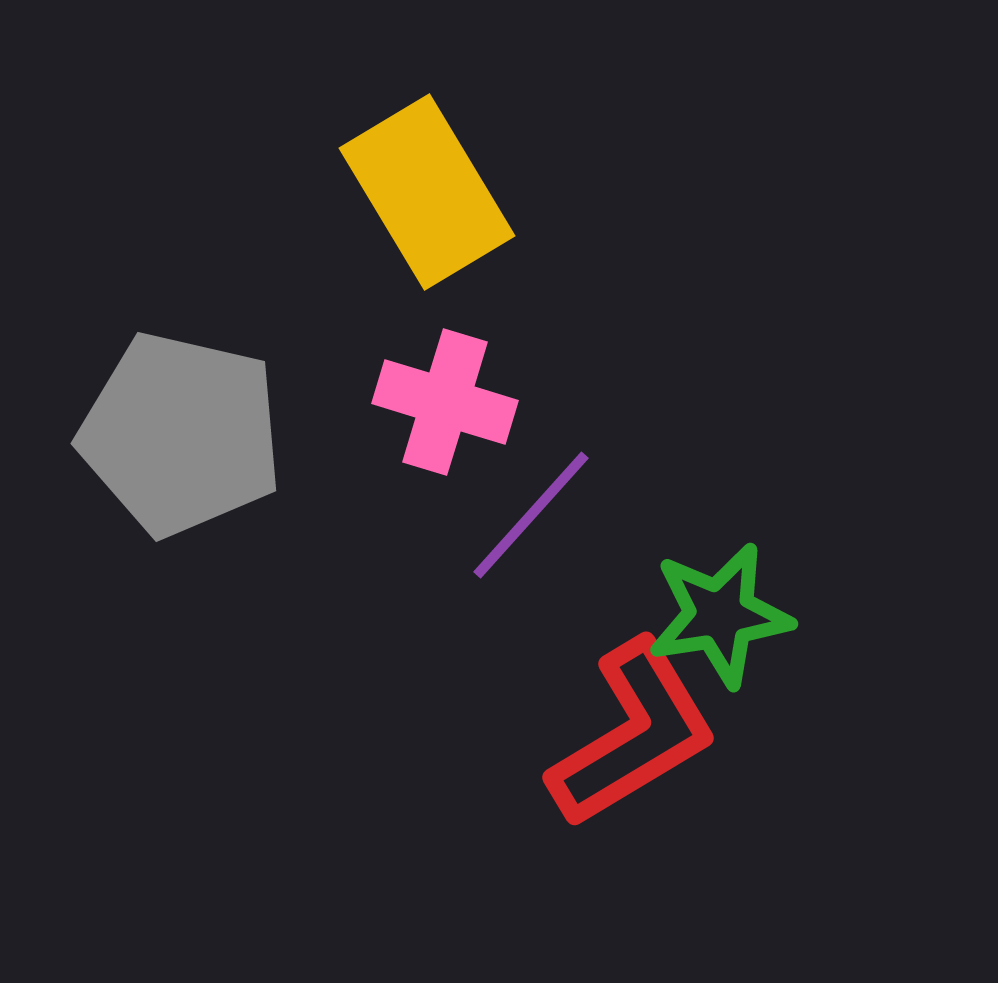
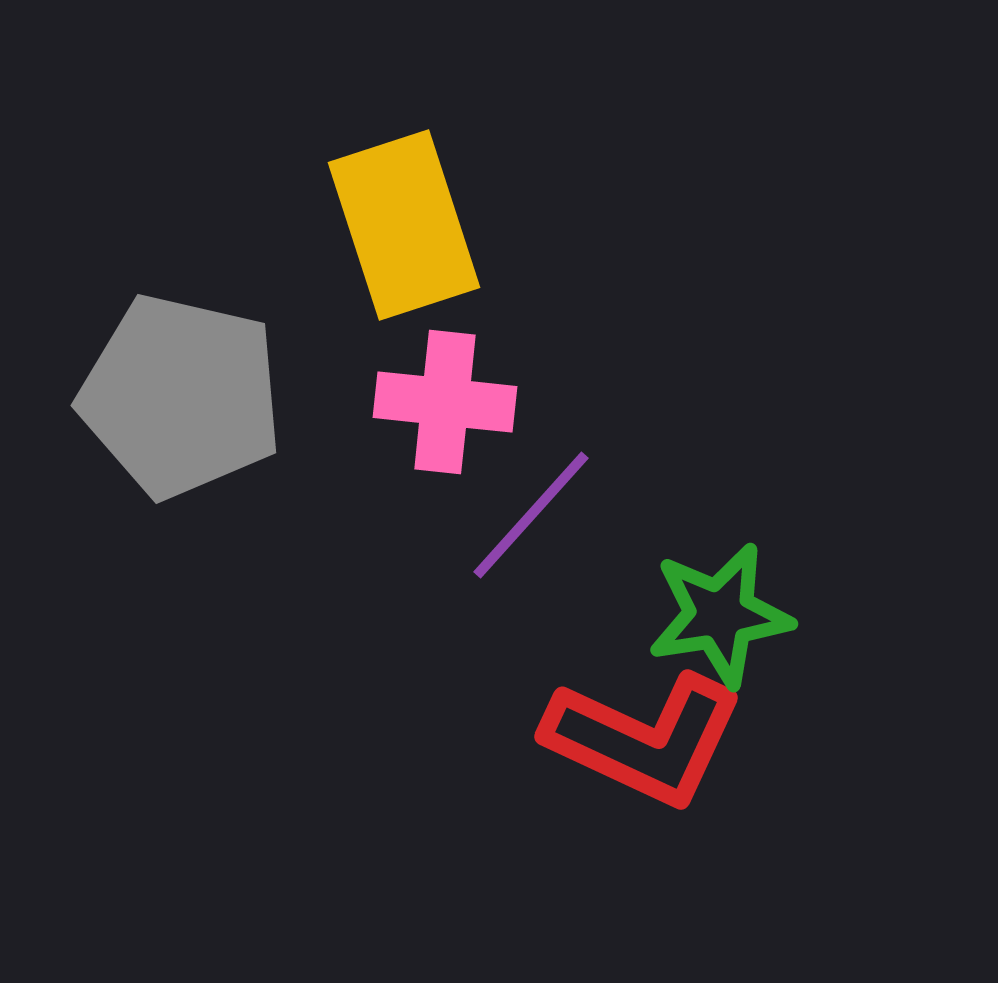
yellow rectangle: moved 23 px left, 33 px down; rotated 13 degrees clockwise
pink cross: rotated 11 degrees counterclockwise
gray pentagon: moved 38 px up
red L-shape: moved 11 px right, 5 px down; rotated 56 degrees clockwise
